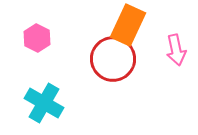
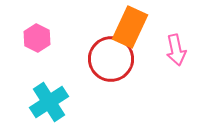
orange rectangle: moved 2 px right, 2 px down
red circle: moved 2 px left
cyan cross: moved 5 px right, 1 px up; rotated 27 degrees clockwise
